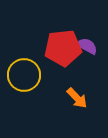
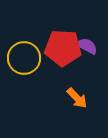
red pentagon: rotated 9 degrees clockwise
yellow circle: moved 17 px up
